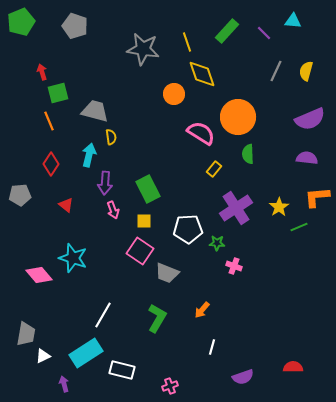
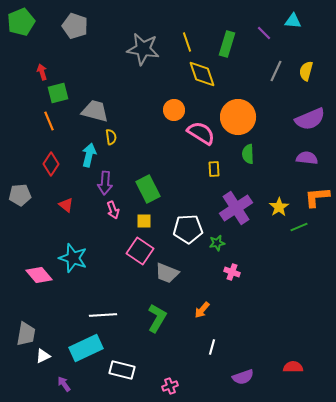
green rectangle at (227, 31): moved 13 px down; rotated 25 degrees counterclockwise
orange circle at (174, 94): moved 16 px down
yellow rectangle at (214, 169): rotated 42 degrees counterclockwise
green star at (217, 243): rotated 14 degrees counterclockwise
pink cross at (234, 266): moved 2 px left, 6 px down
white line at (103, 315): rotated 56 degrees clockwise
cyan rectangle at (86, 353): moved 5 px up; rotated 8 degrees clockwise
purple arrow at (64, 384): rotated 21 degrees counterclockwise
